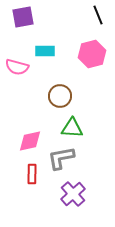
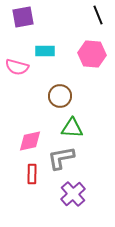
pink hexagon: rotated 20 degrees clockwise
